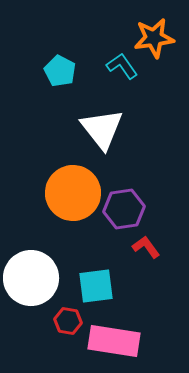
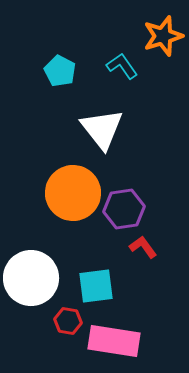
orange star: moved 9 px right, 2 px up; rotated 9 degrees counterclockwise
red L-shape: moved 3 px left
